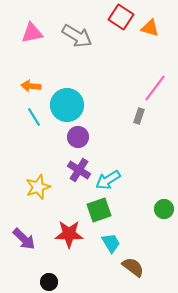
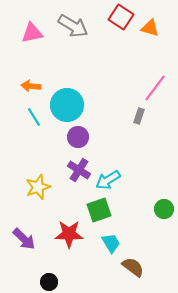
gray arrow: moved 4 px left, 10 px up
